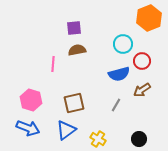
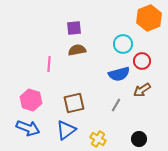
pink line: moved 4 px left
